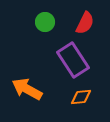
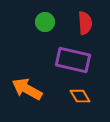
red semicircle: rotated 30 degrees counterclockwise
purple rectangle: rotated 44 degrees counterclockwise
orange diamond: moved 1 px left, 1 px up; rotated 65 degrees clockwise
